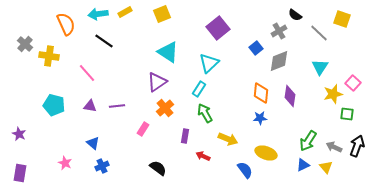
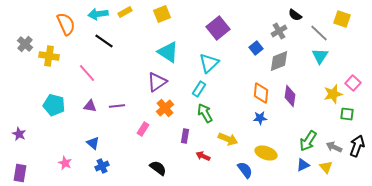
cyan triangle at (320, 67): moved 11 px up
